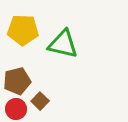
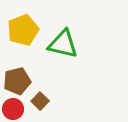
yellow pentagon: rotated 24 degrees counterclockwise
red circle: moved 3 px left
